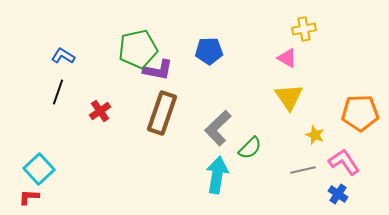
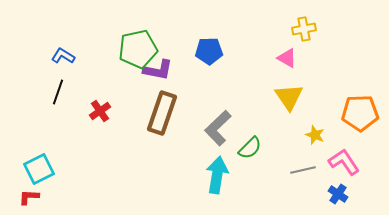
cyan square: rotated 16 degrees clockwise
